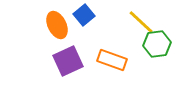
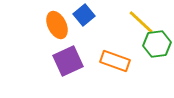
orange rectangle: moved 3 px right, 1 px down
